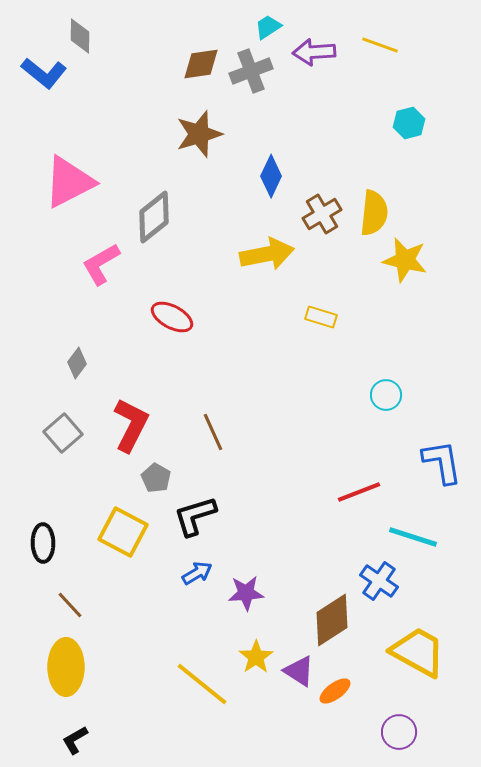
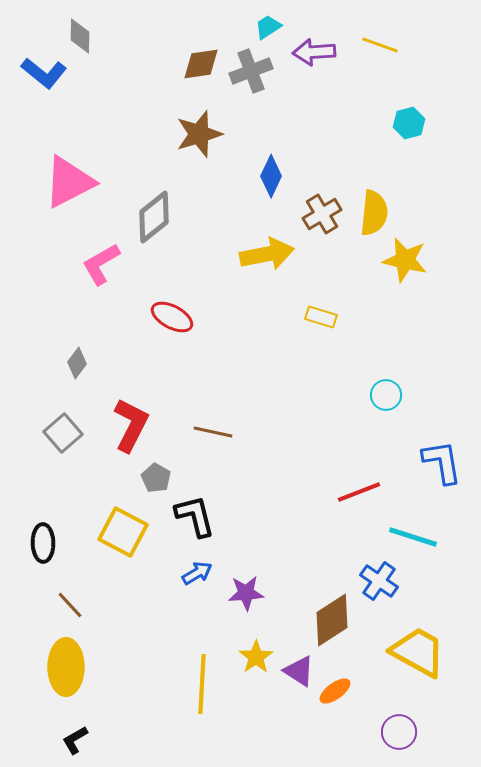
brown line at (213, 432): rotated 54 degrees counterclockwise
black L-shape at (195, 516): rotated 93 degrees clockwise
yellow line at (202, 684): rotated 54 degrees clockwise
